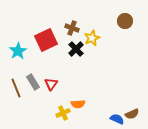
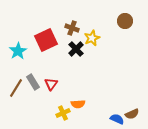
brown line: rotated 54 degrees clockwise
